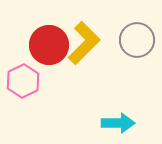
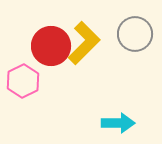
gray circle: moved 2 px left, 6 px up
red circle: moved 2 px right, 1 px down
